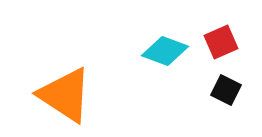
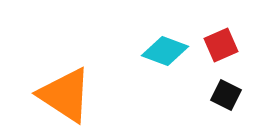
red square: moved 3 px down
black square: moved 5 px down
